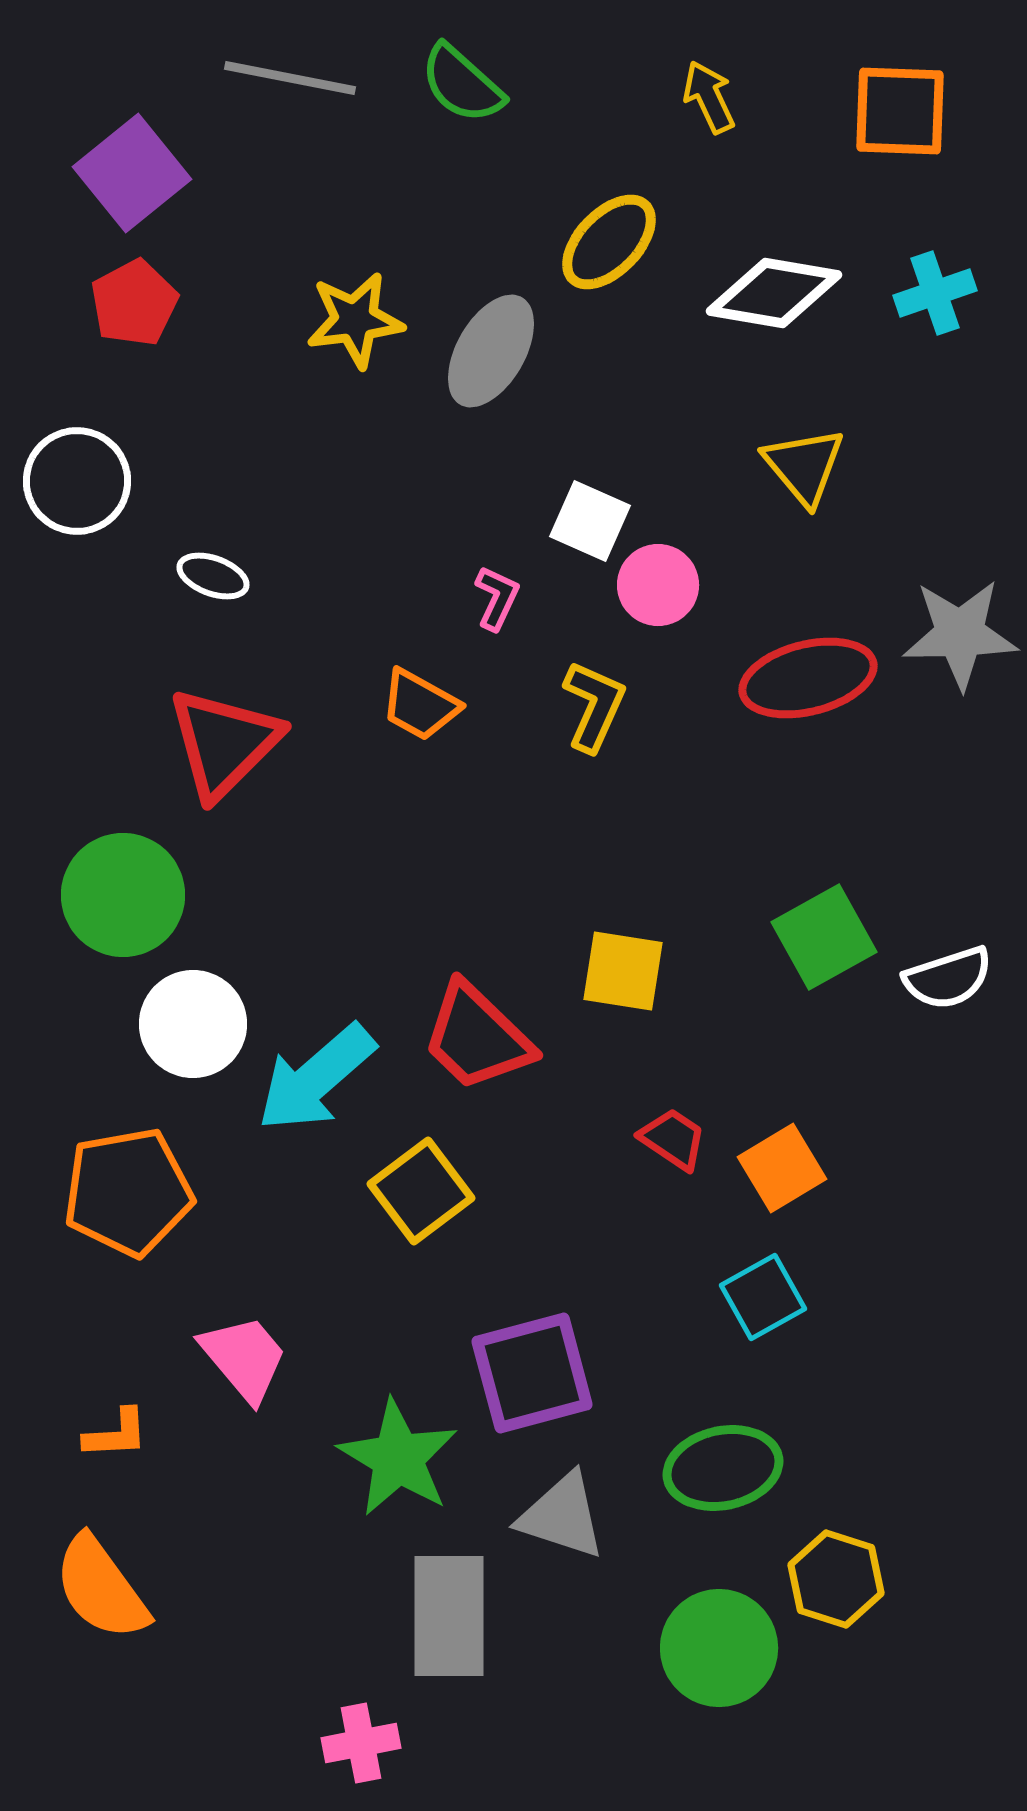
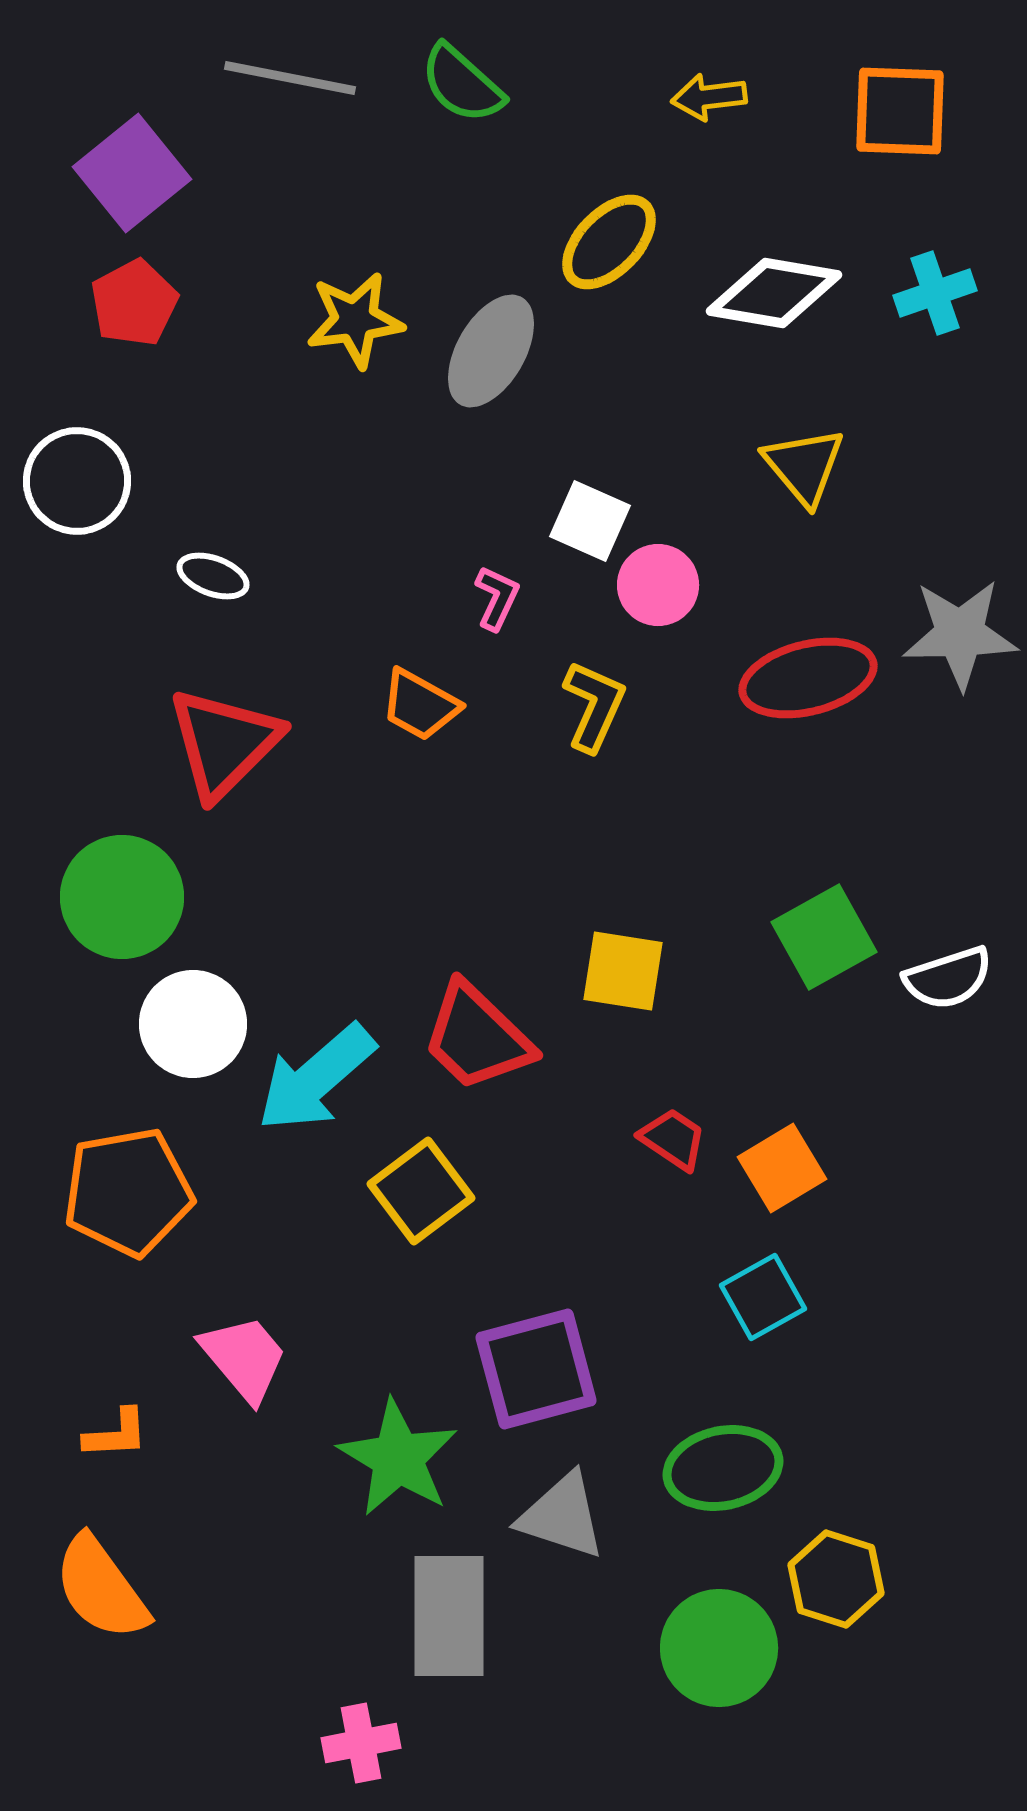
yellow arrow at (709, 97): rotated 72 degrees counterclockwise
green circle at (123, 895): moved 1 px left, 2 px down
purple square at (532, 1373): moved 4 px right, 4 px up
